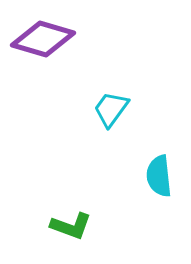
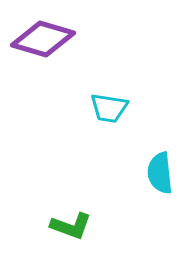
cyan trapezoid: moved 2 px left, 1 px up; rotated 117 degrees counterclockwise
cyan semicircle: moved 1 px right, 3 px up
